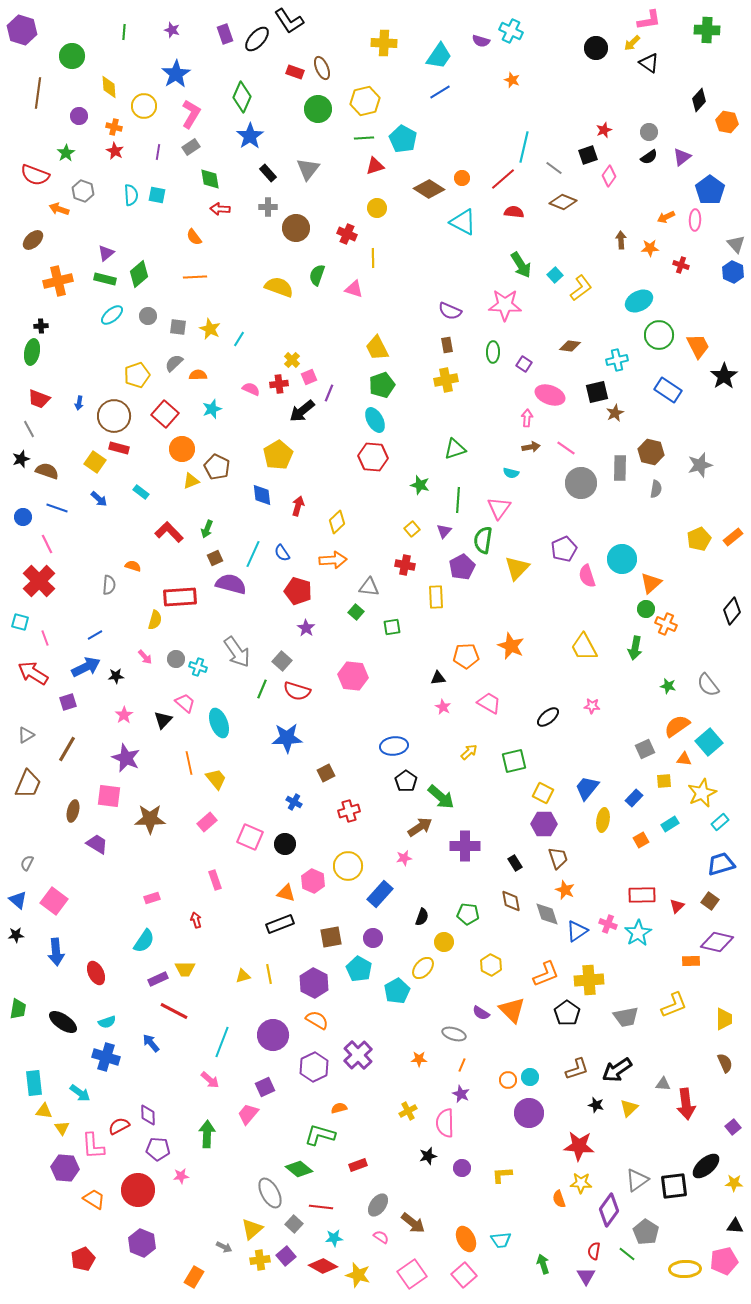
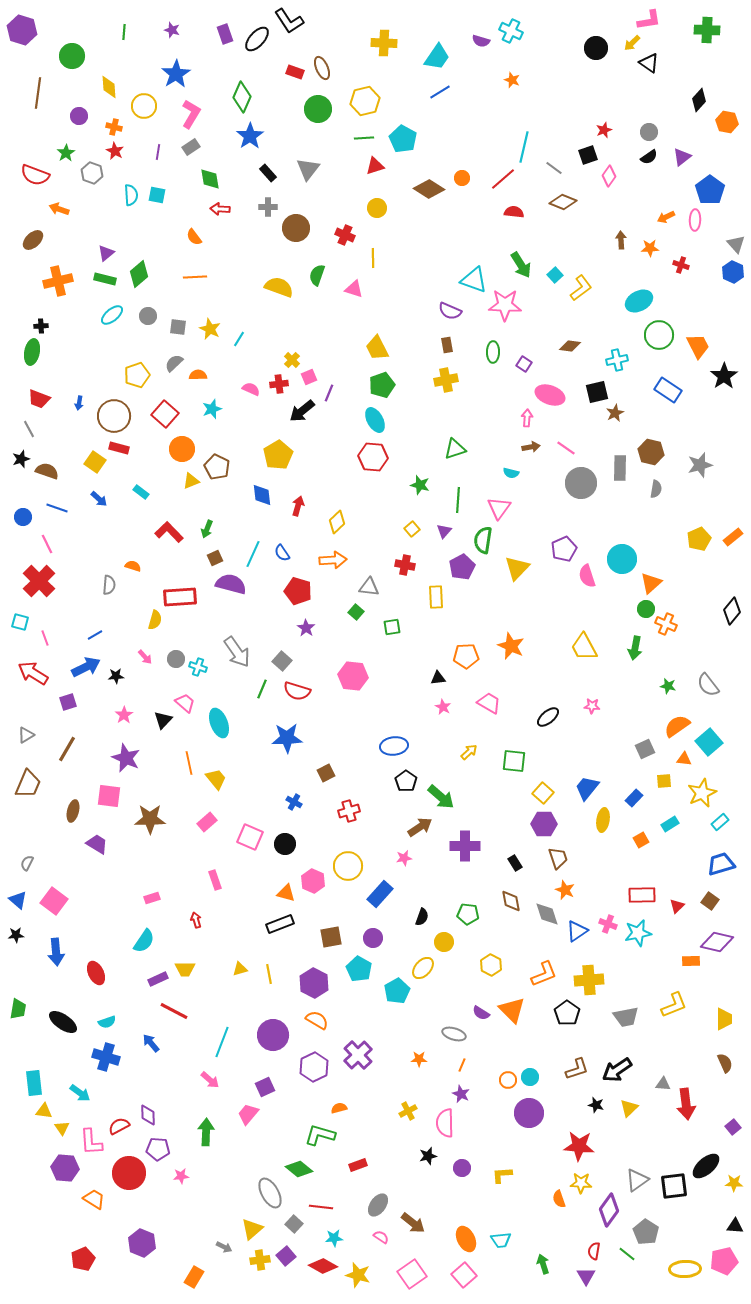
cyan trapezoid at (439, 56): moved 2 px left, 1 px down
gray hexagon at (83, 191): moved 9 px right, 18 px up
cyan triangle at (463, 222): moved 11 px right, 58 px down; rotated 8 degrees counterclockwise
red cross at (347, 234): moved 2 px left, 1 px down
green square at (514, 761): rotated 20 degrees clockwise
yellow square at (543, 793): rotated 15 degrees clockwise
cyan star at (638, 933): rotated 20 degrees clockwise
orange L-shape at (546, 974): moved 2 px left
yellow triangle at (243, 976): moved 3 px left, 7 px up
green arrow at (207, 1134): moved 1 px left, 2 px up
pink L-shape at (93, 1146): moved 2 px left, 4 px up
red circle at (138, 1190): moved 9 px left, 17 px up
